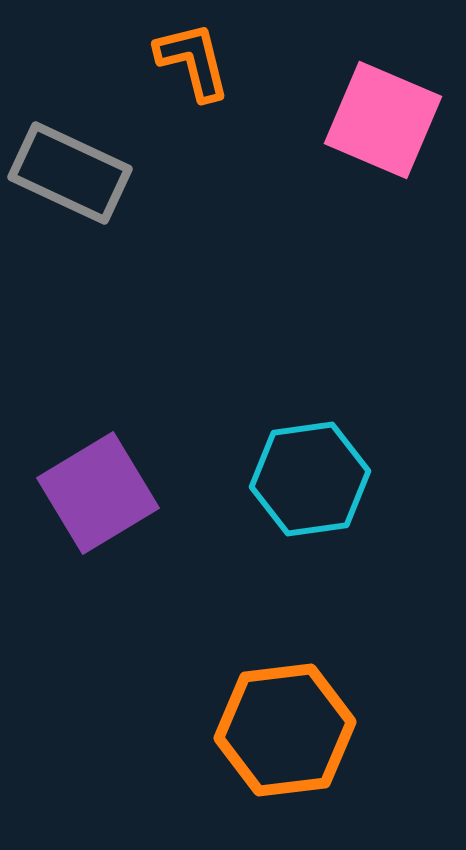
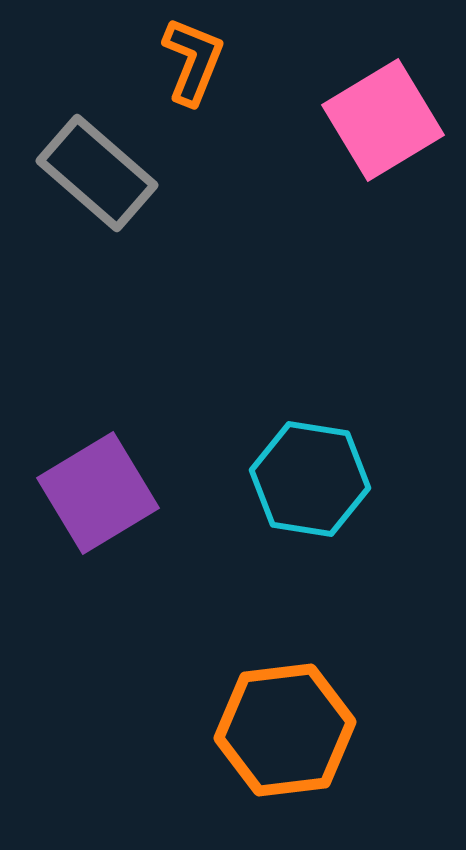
orange L-shape: rotated 36 degrees clockwise
pink square: rotated 36 degrees clockwise
gray rectangle: moved 27 px right; rotated 16 degrees clockwise
cyan hexagon: rotated 17 degrees clockwise
